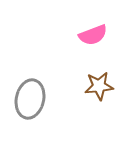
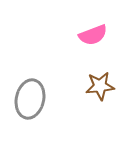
brown star: moved 1 px right
